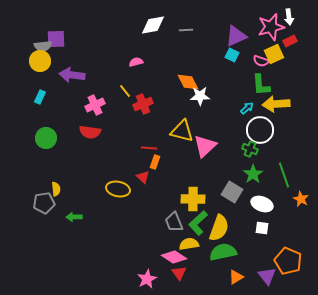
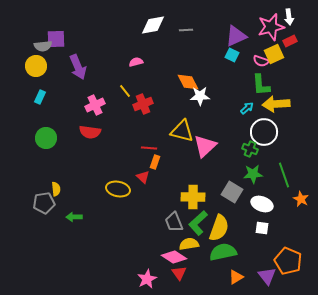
yellow circle at (40, 61): moved 4 px left, 5 px down
purple arrow at (72, 75): moved 6 px right, 8 px up; rotated 120 degrees counterclockwise
white circle at (260, 130): moved 4 px right, 2 px down
green star at (253, 174): rotated 30 degrees clockwise
yellow cross at (193, 199): moved 2 px up
